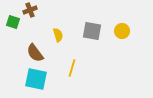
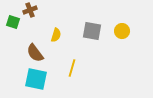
yellow semicircle: moved 2 px left; rotated 32 degrees clockwise
